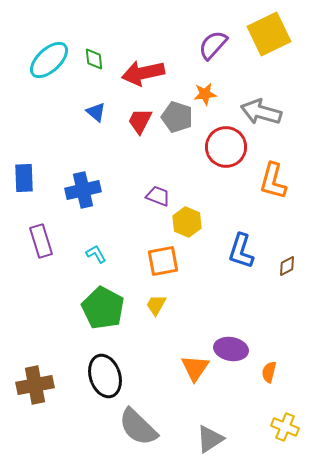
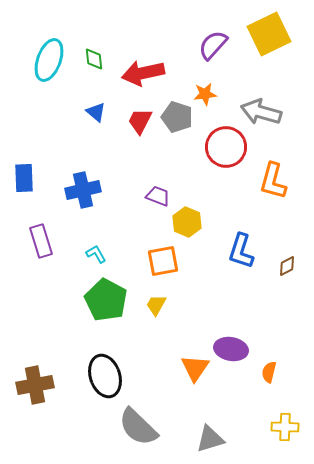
cyan ellipse: rotated 27 degrees counterclockwise
green pentagon: moved 3 px right, 8 px up
yellow cross: rotated 20 degrees counterclockwise
gray triangle: rotated 16 degrees clockwise
